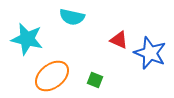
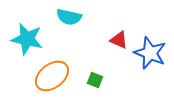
cyan semicircle: moved 3 px left
